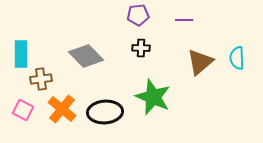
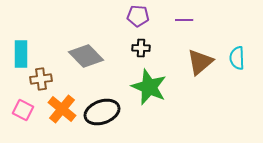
purple pentagon: moved 1 px down; rotated 10 degrees clockwise
green star: moved 4 px left, 10 px up
black ellipse: moved 3 px left; rotated 16 degrees counterclockwise
